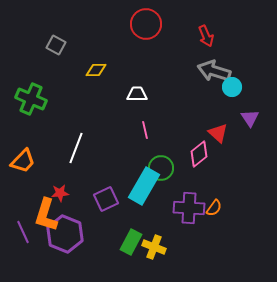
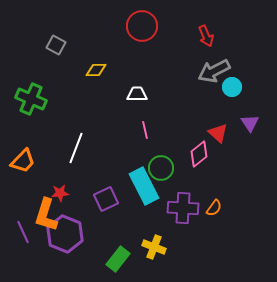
red circle: moved 4 px left, 2 px down
gray arrow: rotated 44 degrees counterclockwise
purple triangle: moved 5 px down
cyan rectangle: rotated 57 degrees counterclockwise
purple cross: moved 6 px left
green rectangle: moved 13 px left, 17 px down; rotated 10 degrees clockwise
